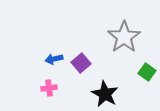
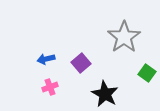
blue arrow: moved 8 px left
green square: moved 1 px down
pink cross: moved 1 px right, 1 px up; rotated 14 degrees counterclockwise
